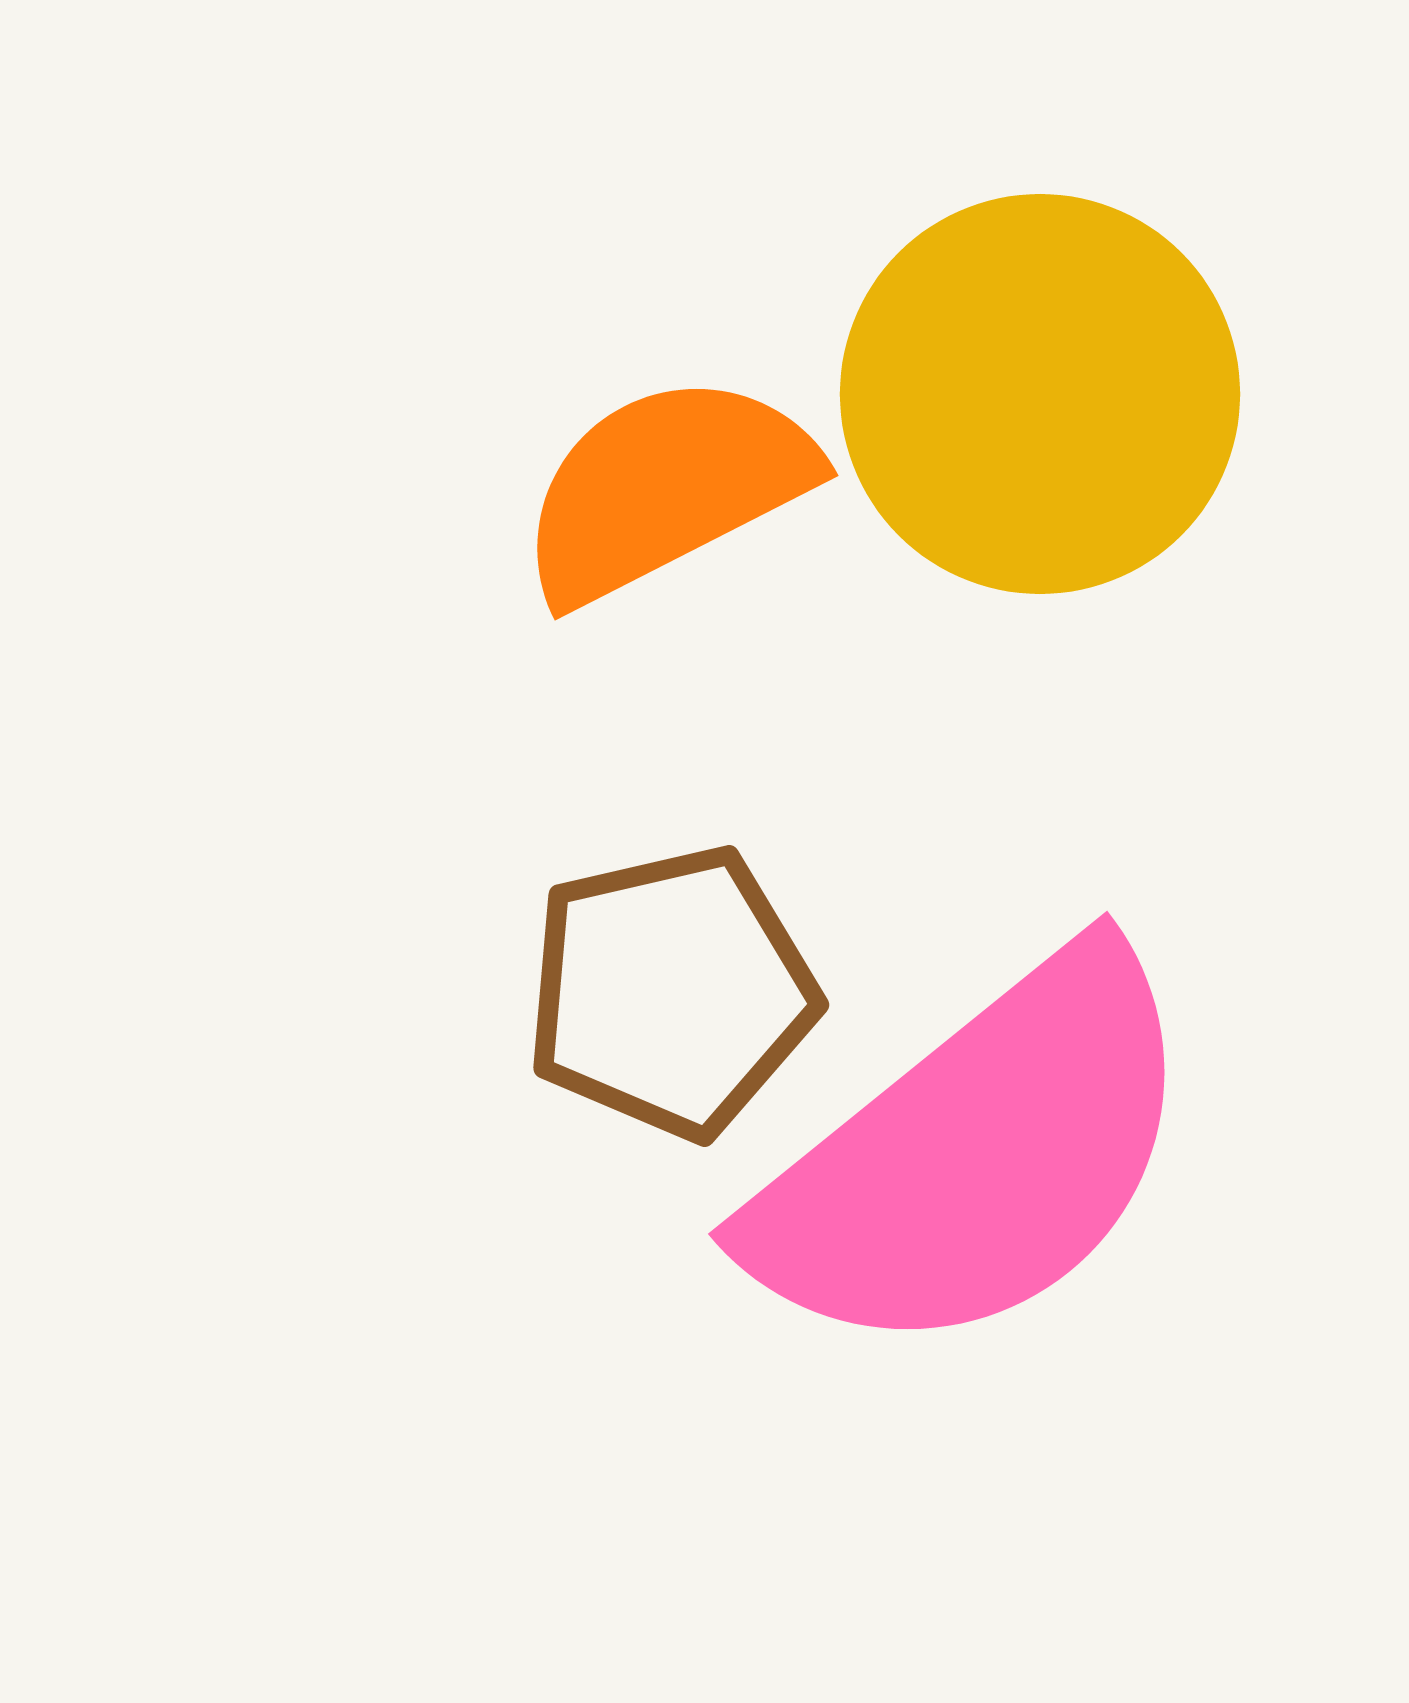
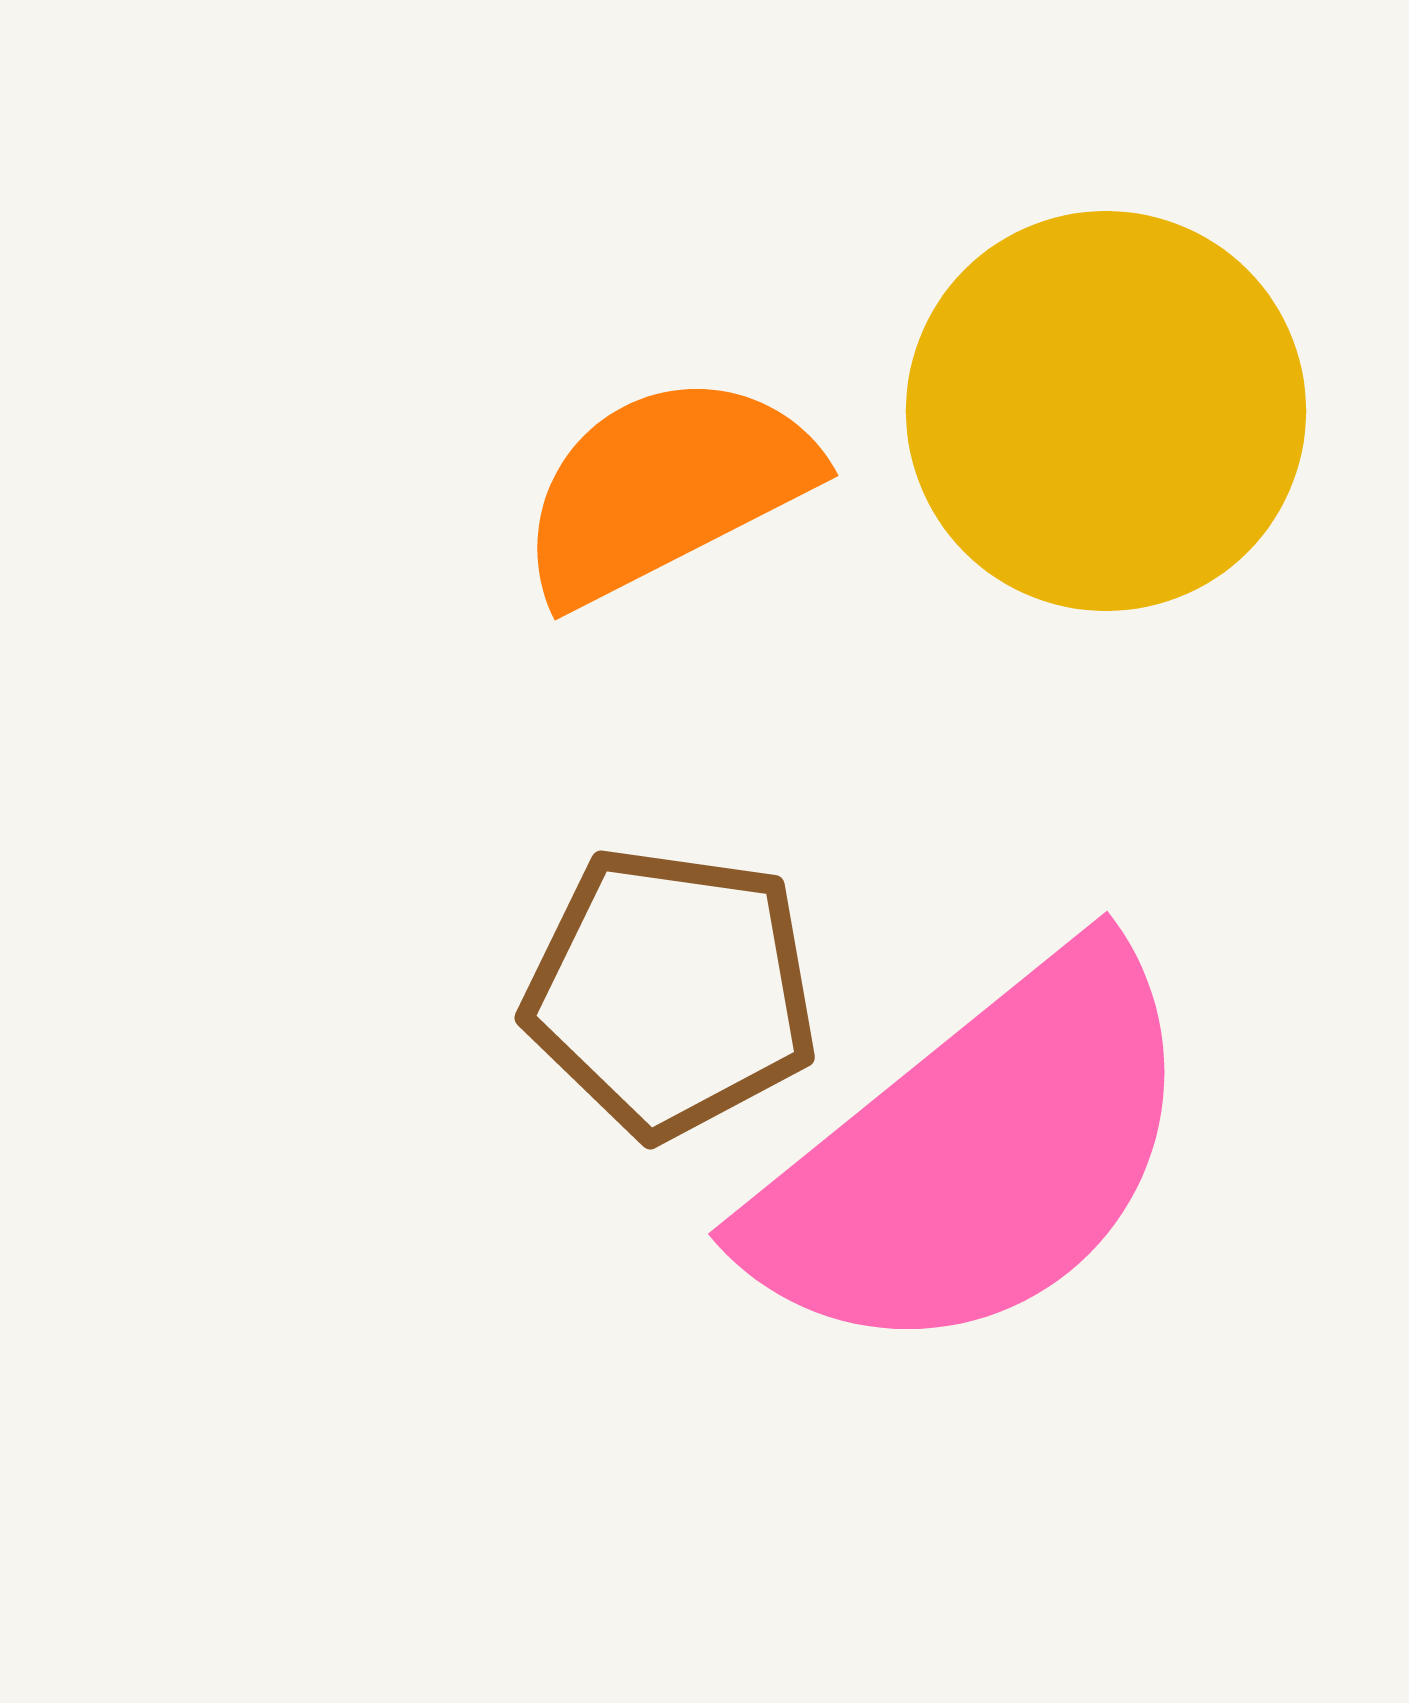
yellow circle: moved 66 px right, 17 px down
brown pentagon: rotated 21 degrees clockwise
